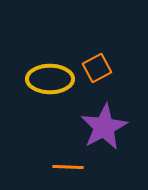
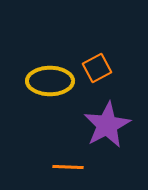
yellow ellipse: moved 2 px down
purple star: moved 3 px right, 2 px up
